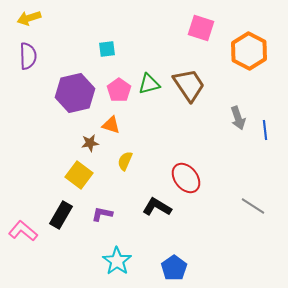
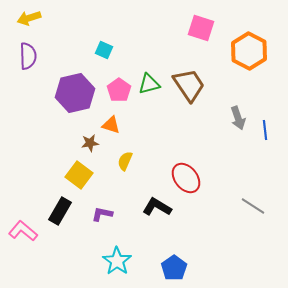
cyan square: moved 3 px left, 1 px down; rotated 30 degrees clockwise
black rectangle: moved 1 px left, 4 px up
